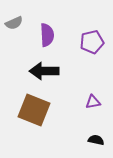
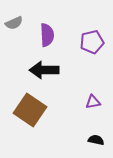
black arrow: moved 1 px up
brown square: moved 4 px left; rotated 12 degrees clockwise
